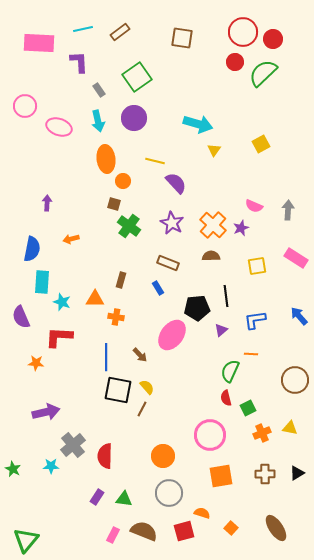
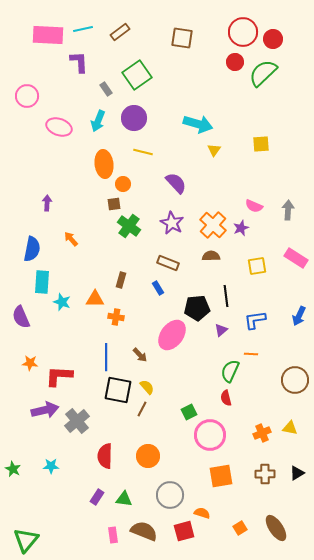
pink rectangle at (39, 43): moved 9 px right, 8 px up
green square at (137, 77): moved 2 px up
gray rectangle at (99, 90): moved 7 px right, 1 px up
pink circle at (25, 106): moved 2 px right, 10 px up
cyan arrow at (98, 121): rotated 35 degrees clockwise
yellow square at (261, 144): rotated 24 degrees clockwise
orange ellipse at (106, 159): moved 2 px left, 5 px down
yellow line at (155, 161): moved 12 px left, 9 px up
orange circle at (123, 181): moved 3 px down
brown square at (114, 204): rotated 24 degrees counterclockwise
orange arrow at (71, 239): rotated 63 degrees clockwise
blue arrow at (299, 316): rotated 114 degrees counterclockwise
red L-shape at (59, 337): moved 39 px down
orange star at (36, 363): moved 6 px left
green square at (248, 408): moved 59 px left, 4 px down
purple arrow at (46, 412): moved 1 px left, 2 px up
gray cross at (73, 445): moved 4 px right, 24 px up
orange circle at (163, 456): moved 15 px left
gray circle at (169, 493): moved 1 px right, 2 px down
orange square at (231, 528): moved 9 px right; rotated 16 degrees clockwise
pink rectangle at (113, 535): rotated 35 degrees counterclockwise
